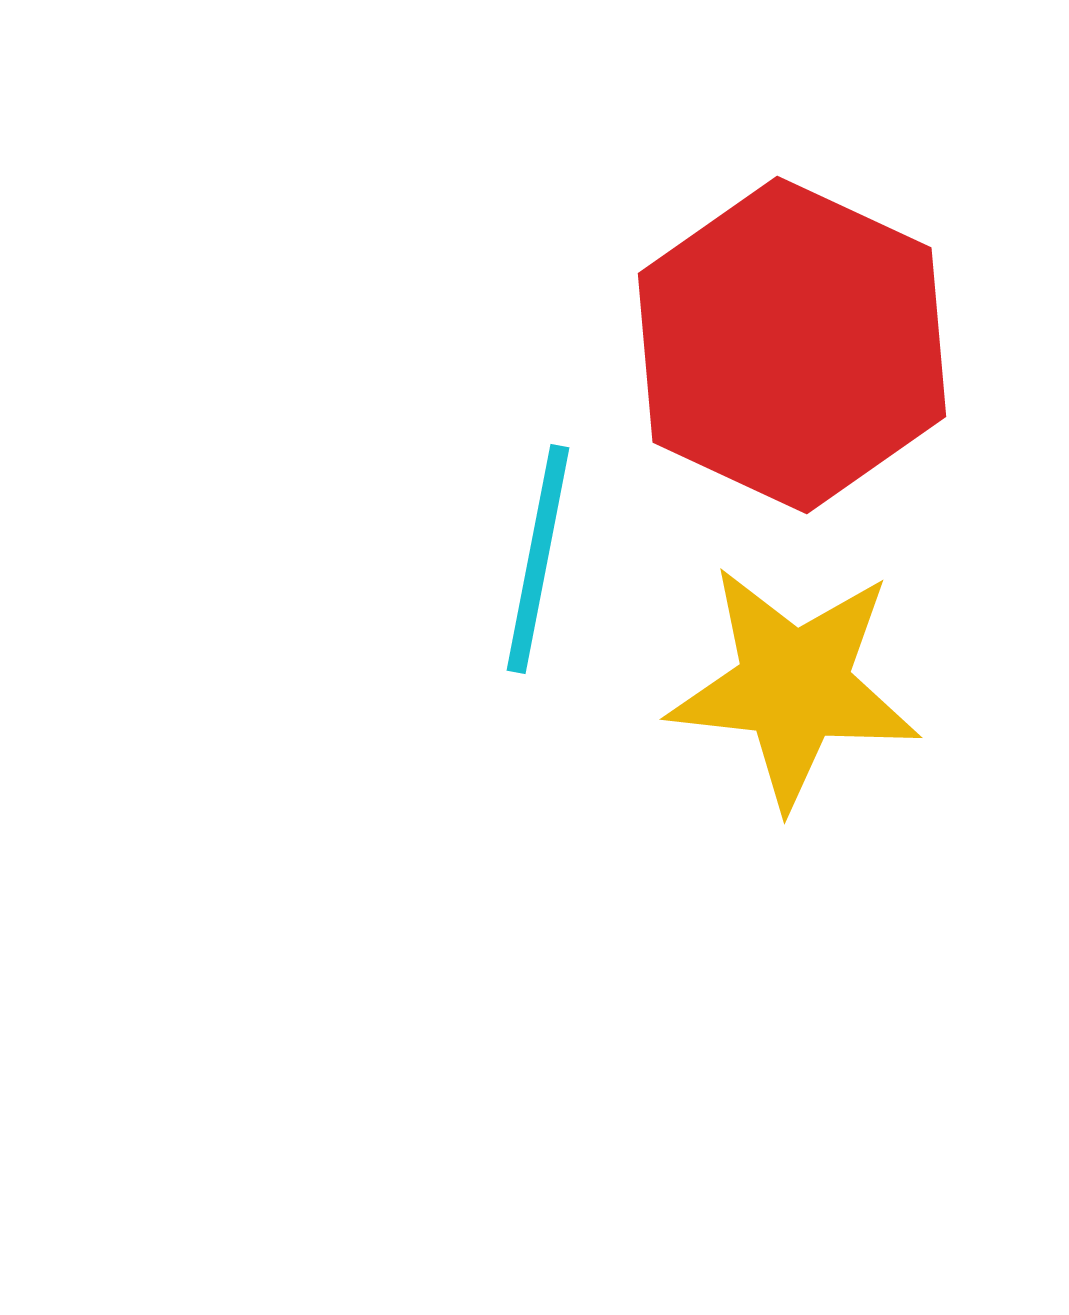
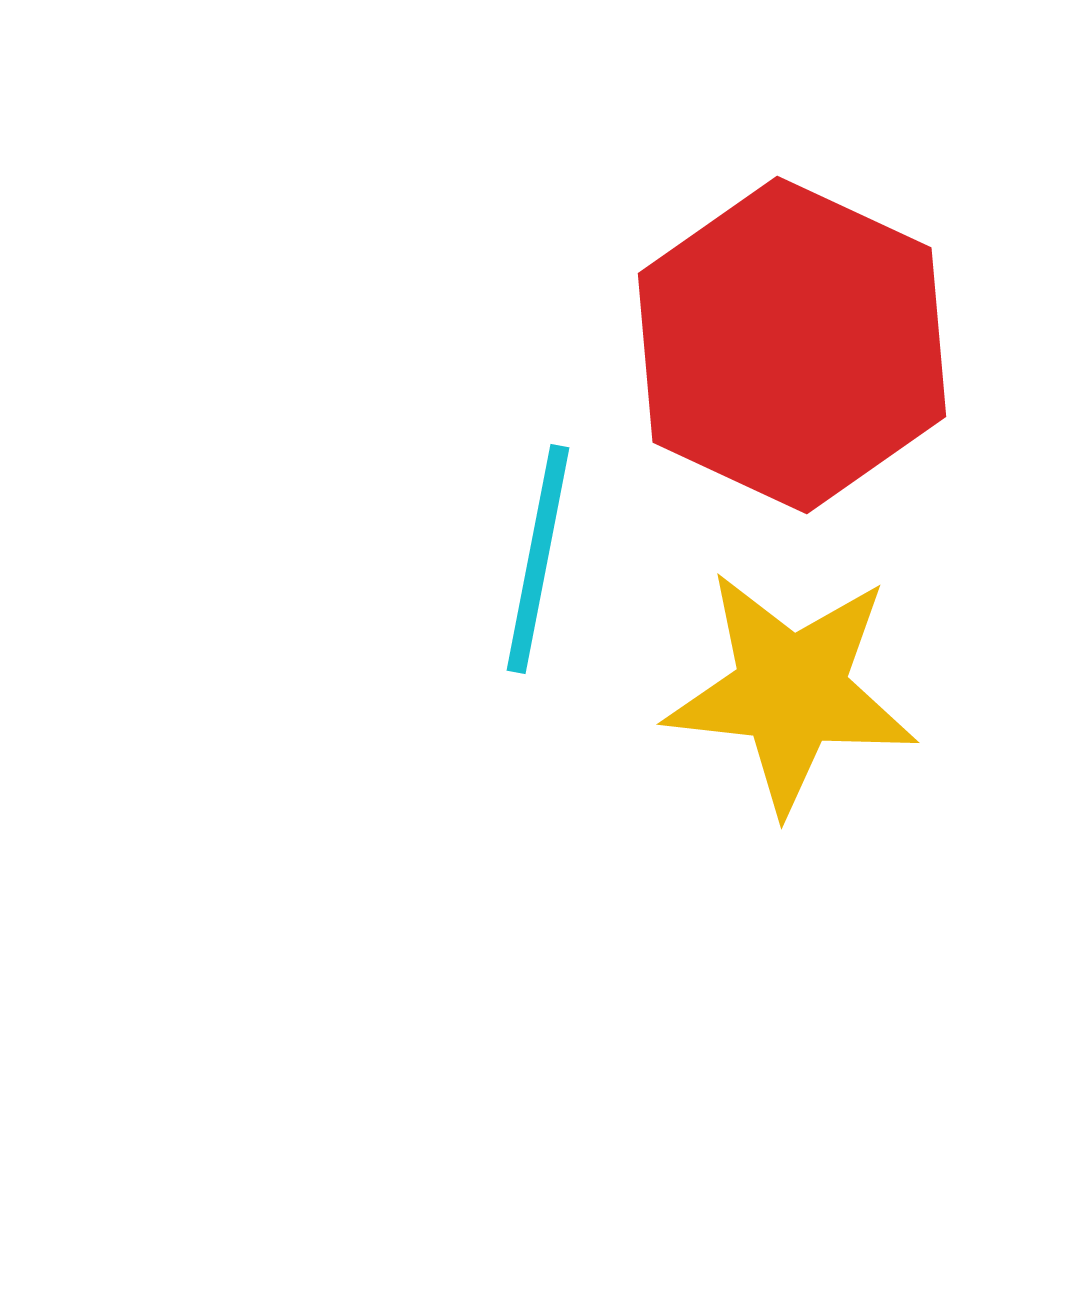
yellow star: moved 3 px left, 5 px down
